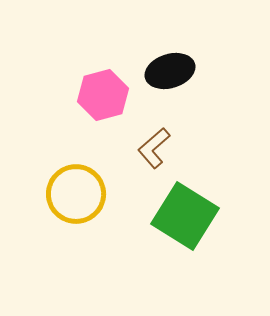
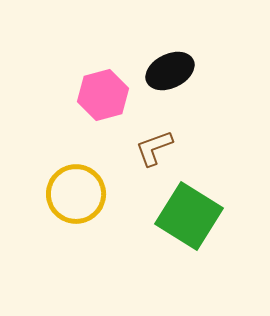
black ellipse: rotated 9 degrees counterclockwise
brown L-shape: rotated 21 degrees clockwise
green square: moved 4 px right
